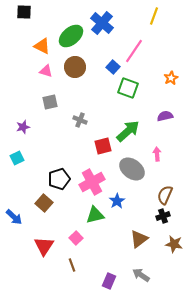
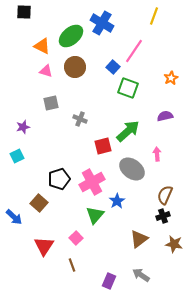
blue cross: rotated 10 degrees counterclockwise
gray square: moved 1 px right, 1 px down
gray cross: moved 1 px up
cyan square: moved 2 px up
brown square: moved 5 px left
green triangle: rotated 36 degrees counterclockwise
